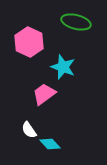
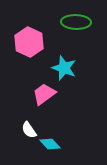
green ellipse: rotated 12 degrees counterclockwise
cyan star: moved 1 px right, 1 px down
